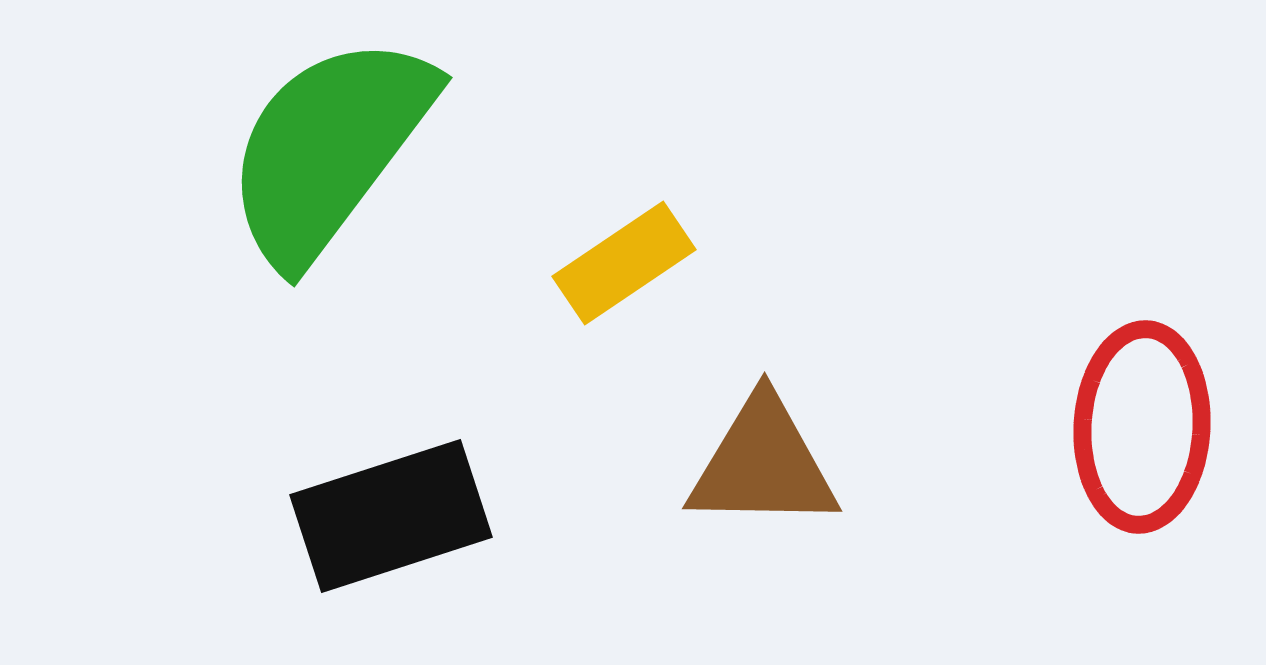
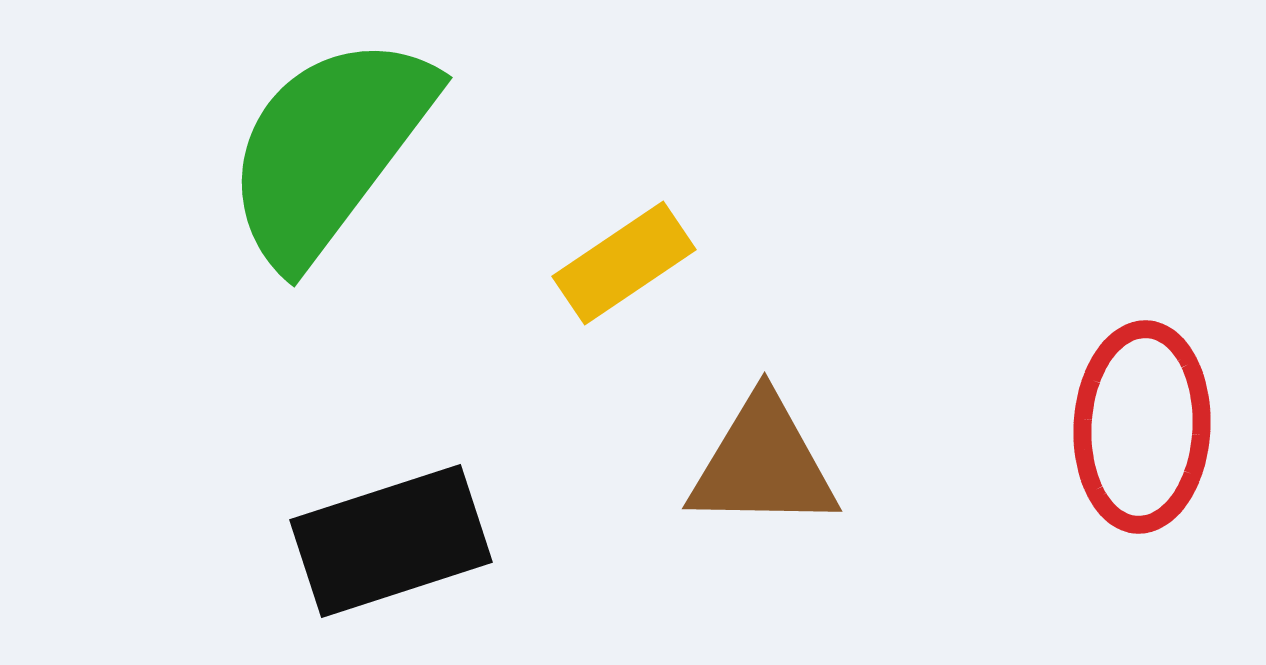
black rectangle: moved 25 px down
